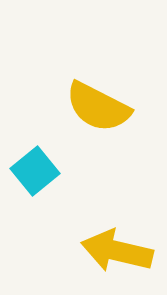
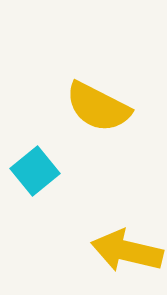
yellow arrow: moved 10 px right
